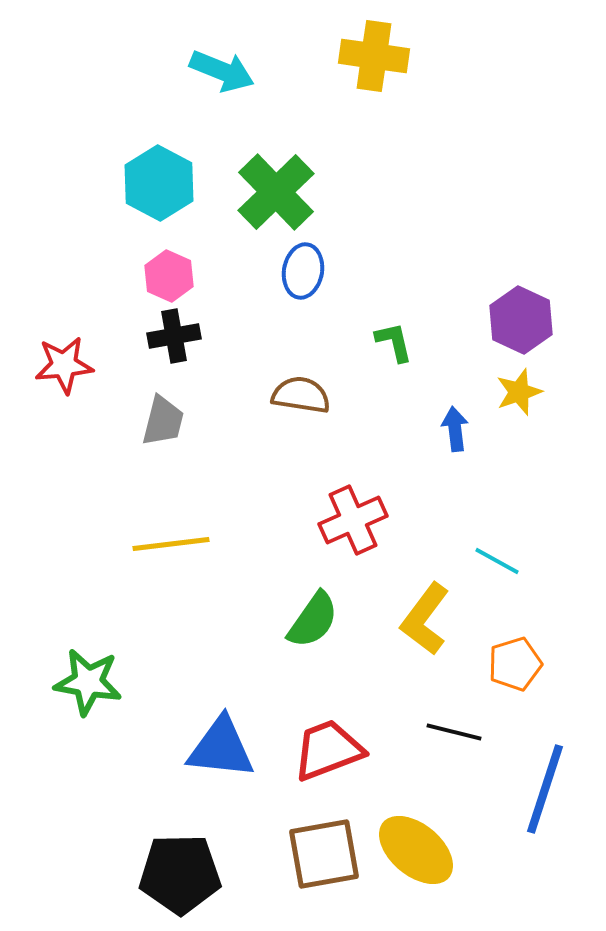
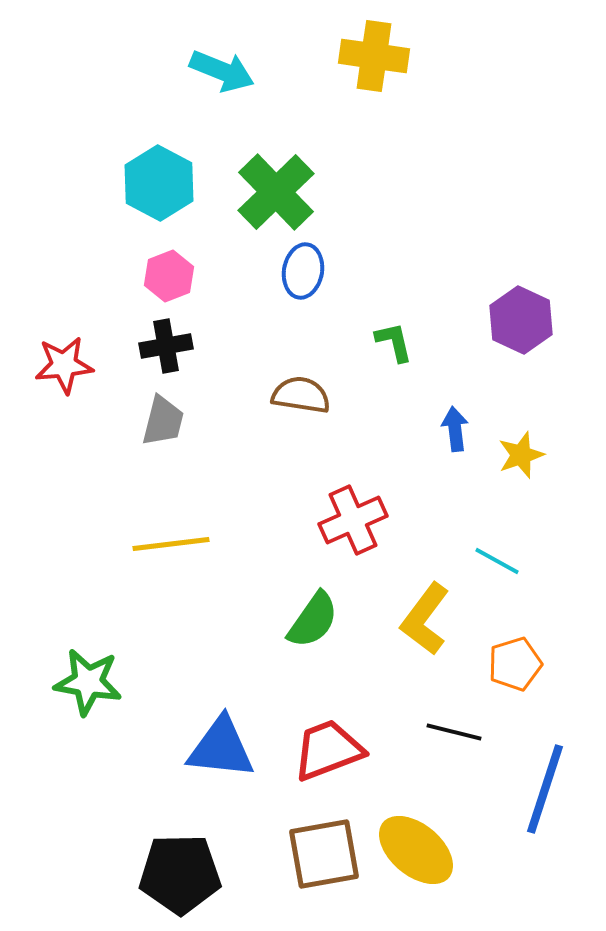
pink hexagon: rotated 15 degrees clockwise
black cross: moved 8 px left, 10 px down
yellow star: moved 2 px right, 63 px down
